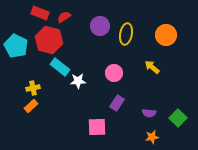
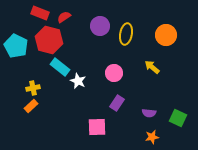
white star: rotated 28 degrees clockwise
green square: rotated 18 degrees counterclockwise
